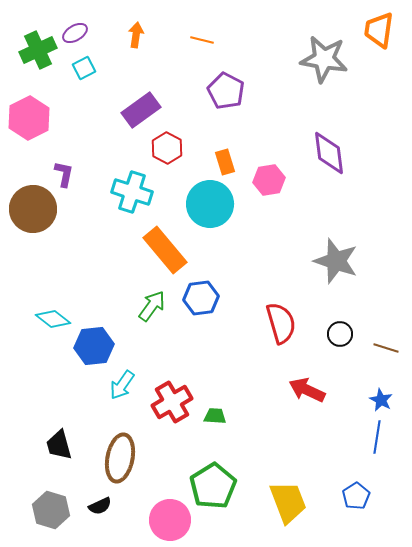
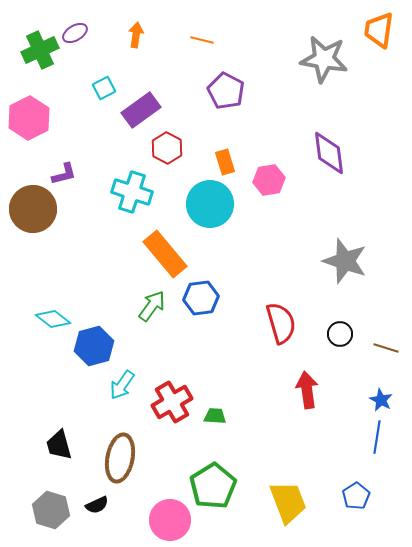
green cross at (38, 50): moved 2 px right
cyan square at (84, 68): moved 20 px right, 20 px down
purple L-shape at (64, 174): rotated 64 degrees clockwise
orange rectangle at (165, 250): moved 4 px down
gray star at (336, 261): moved 9 px right
blue hexagon at (94, 346): rotated 9 degrees counterclockwise
red arrow at (307, 390): rotated 57 degrees clockwise
black semicircle at (100, 506): moved 3 px left, 1 px up
